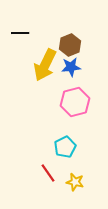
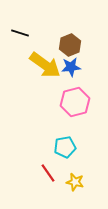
black line: rotated 18 degrees clockwise
yellow arrow: rotated 80 degrees counterclockwise
cyan pentagon: rotated 15 degrees clockwise
